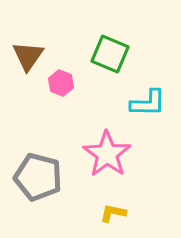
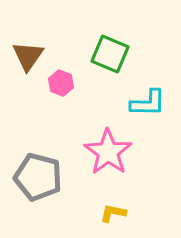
pink star: moved 1 px right, 2 px up
